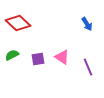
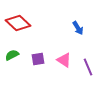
blue arrow: moved 9 px left, 4 px down
pink triangle: moved 2 px right, 3 px down
